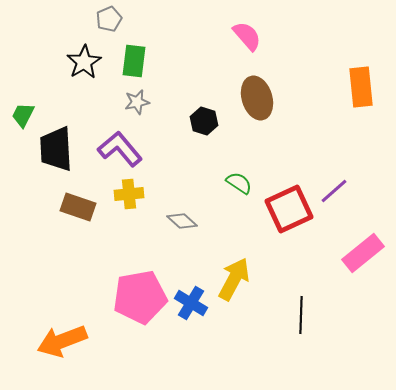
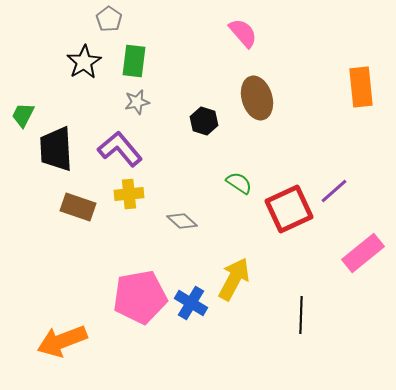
gray pentagon: rotated 15 degrees counterclockwise
pink semicircle: moved 4 px left, 3 px up
